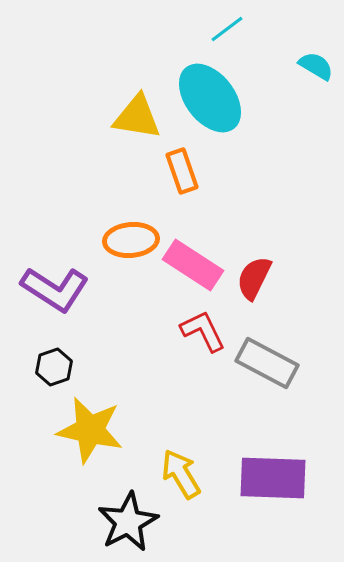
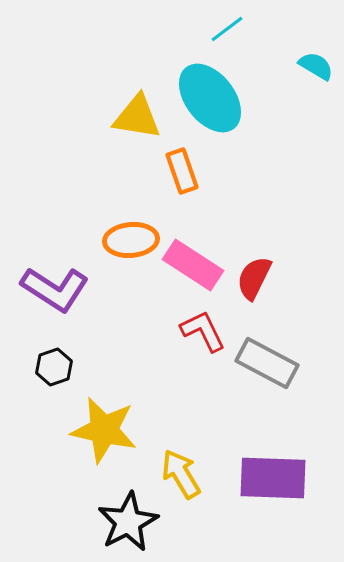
yellow star: moved 14 px right
